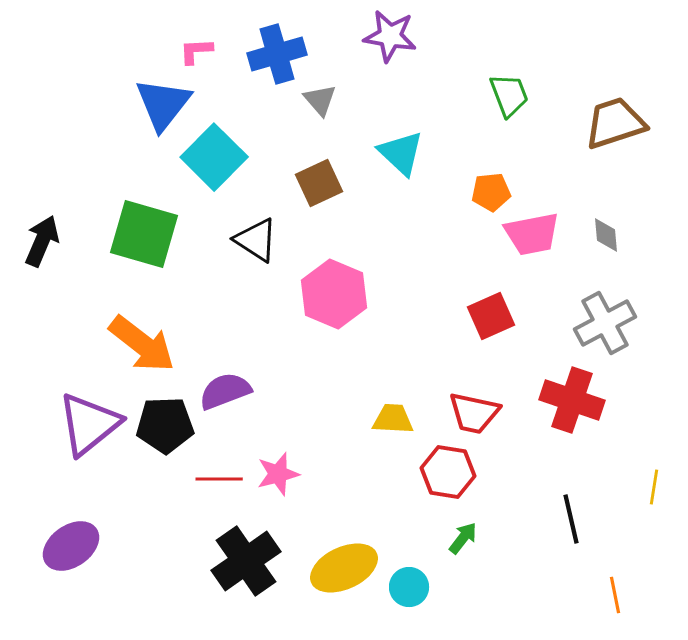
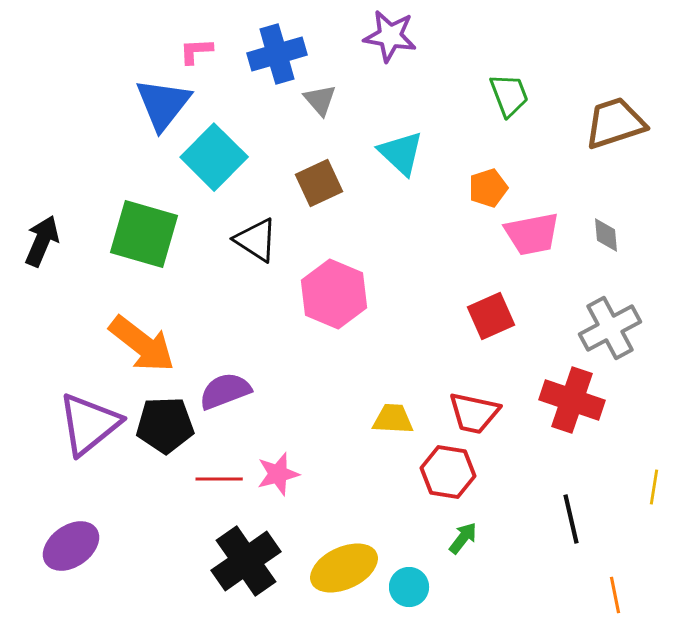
orange pentagon: moved 3 px left, 4 px up; rotated 12 degrees counterclockwise
gray cross: moved 5 px right, 5 px down
